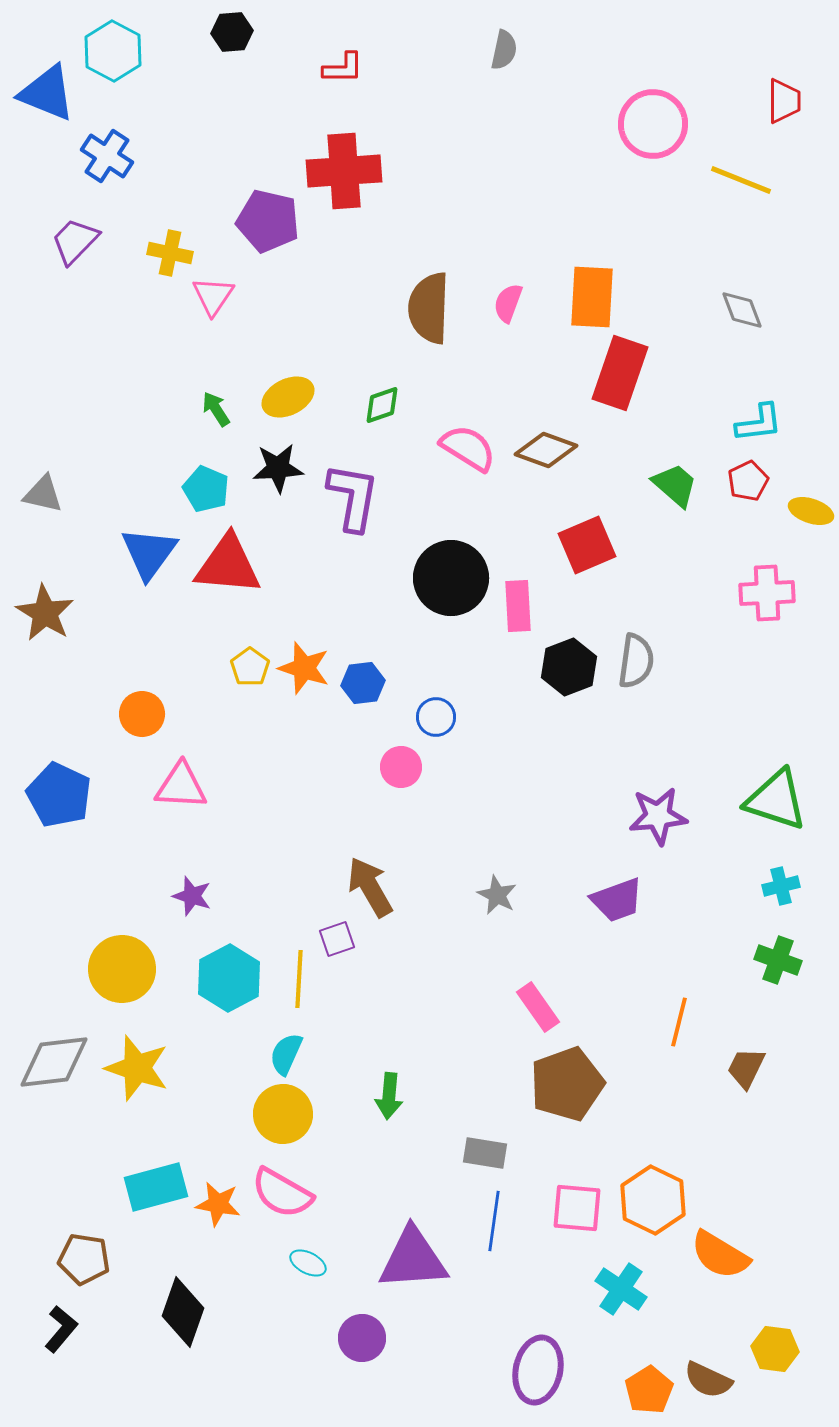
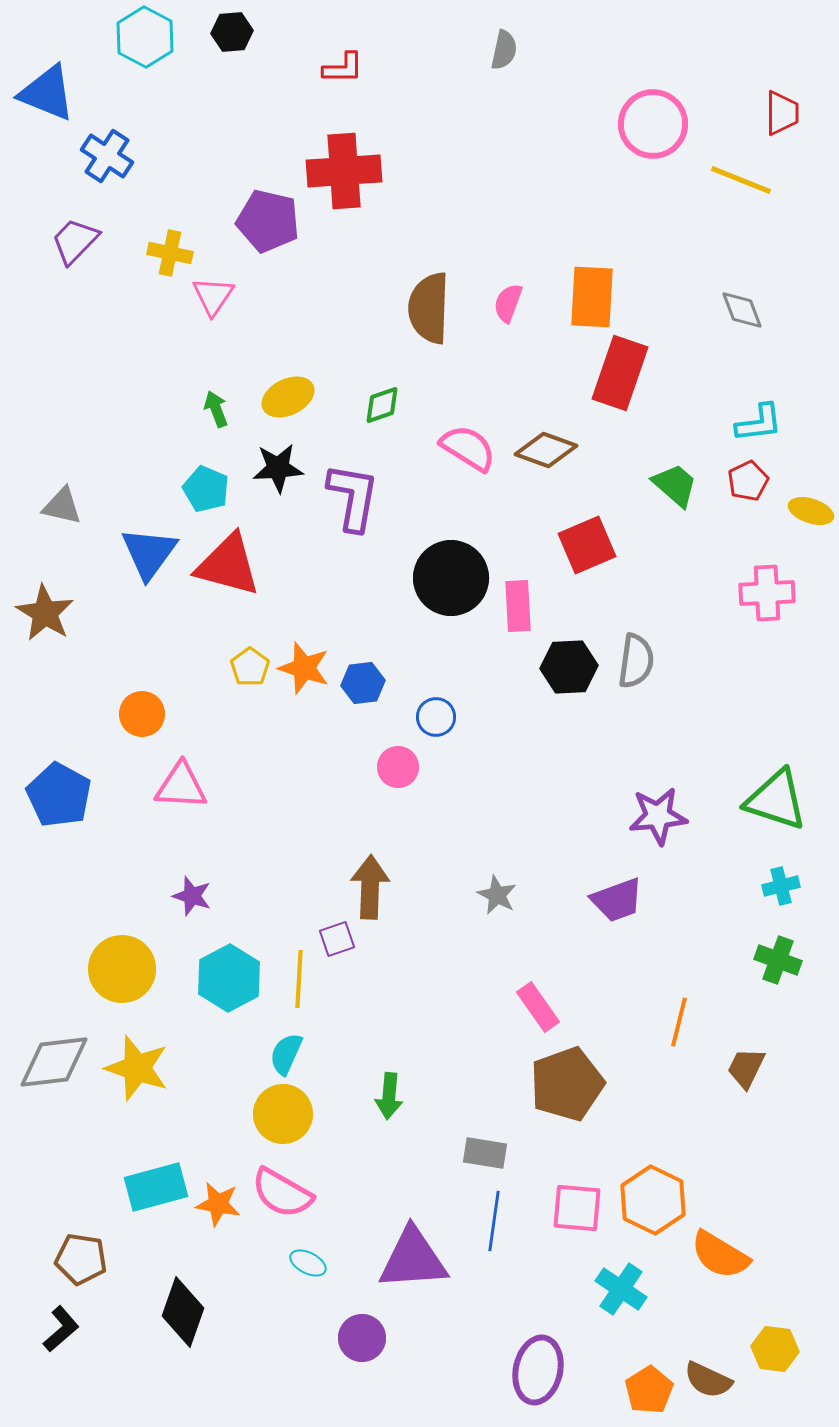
cyan hexagon at (113, 51): moved 32 px right, 14 px up
red trapezoid at (784, 101): moved 2 px left, 12 px down
green arrow at (216, 409): rotated 12 degrees clockwise
gray triangle at (43, 494): moved 19 px right, 12 px down
red triangle at (228, 565): rotated 10 degrees clockwise
black hexagon at (569, 667): rotated 18 degrees clockwise
pink circle at (401, 767): moved 3 px left
blue pentagon at (59, 795): rotated 4 degrees clockwise
brown arrow at (370, 887): rotated 32 degrees clockwise
brown pentagon at (84, 1259): moved 3 px left
black L-shape at (61, 1329): rotated 9 degrees clockwise
